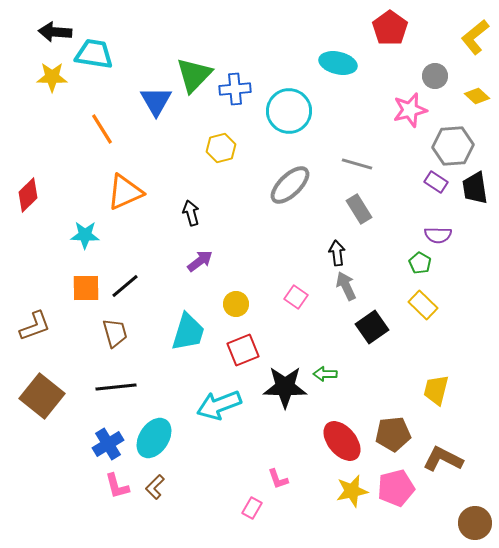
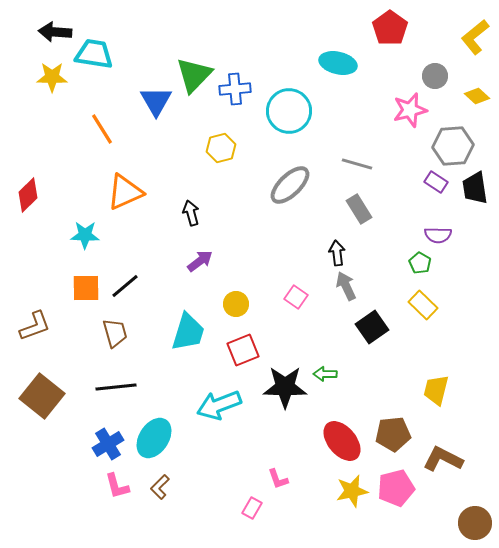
brown L-shape at (155, 487): moved 5 px right
